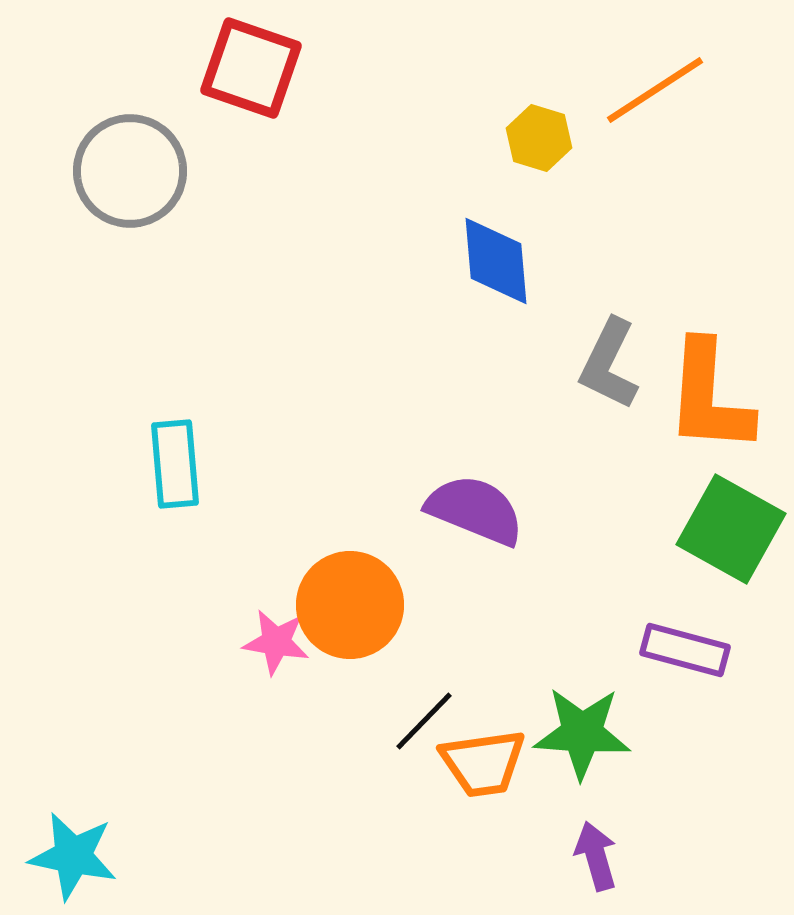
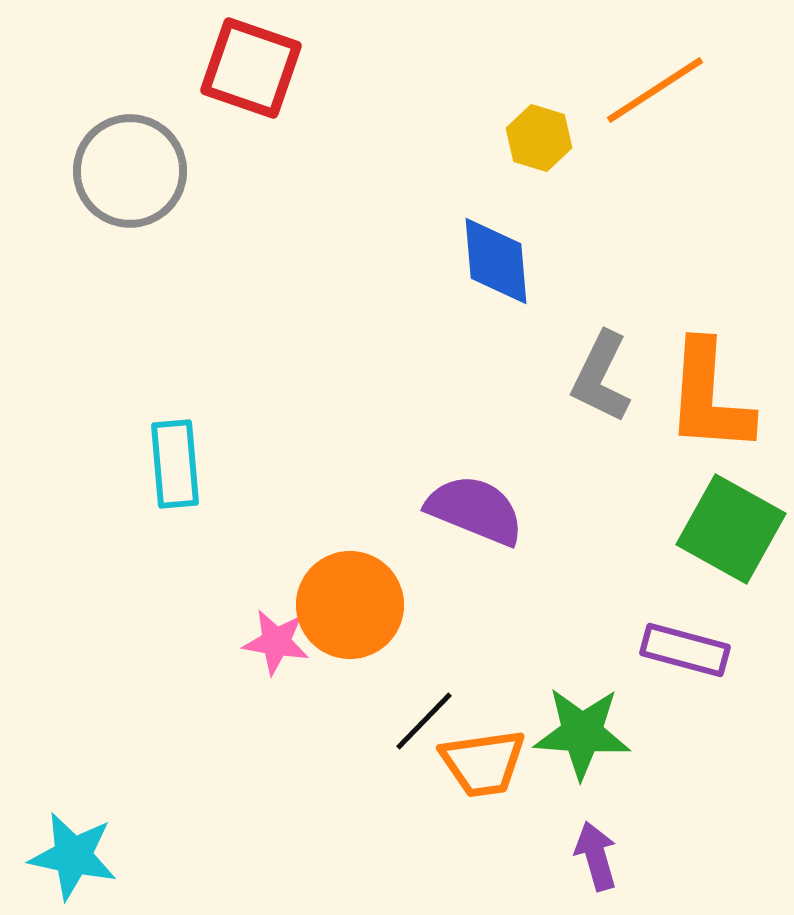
gray L-shape: moved 8 px left, 13 px down
